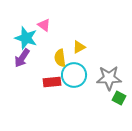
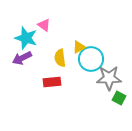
purple arrow: rotated 30 degrees clockwise
cyan circle: moved 17 px right, 16 px up
